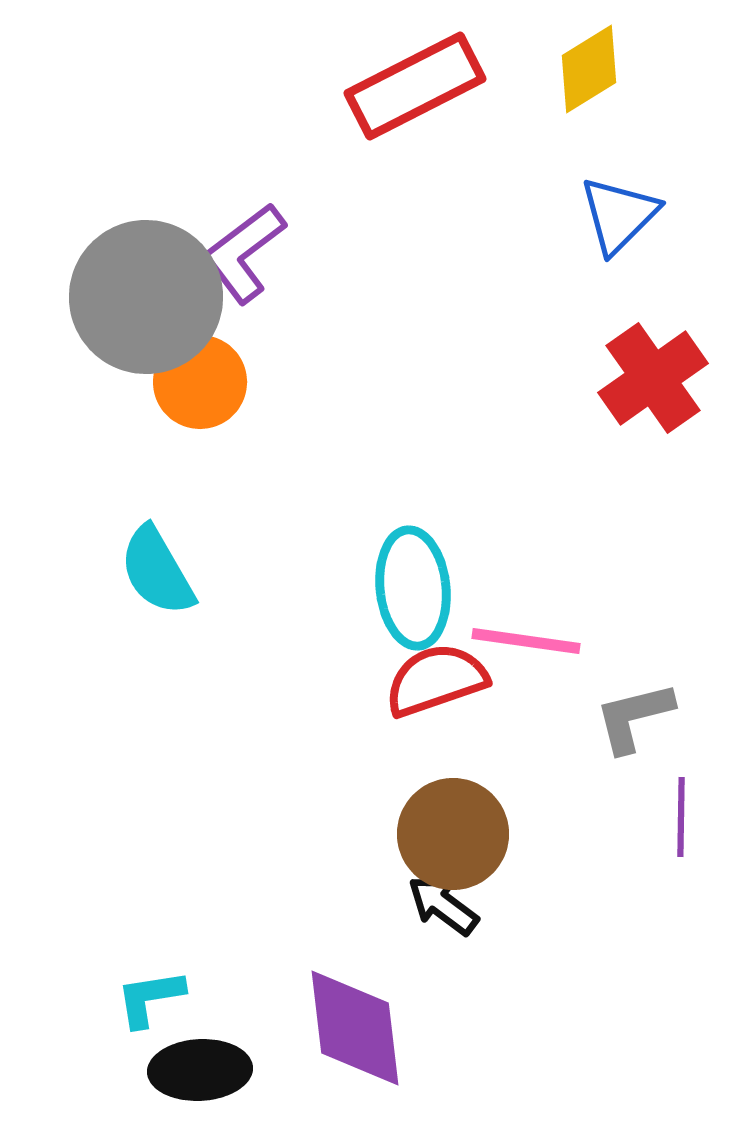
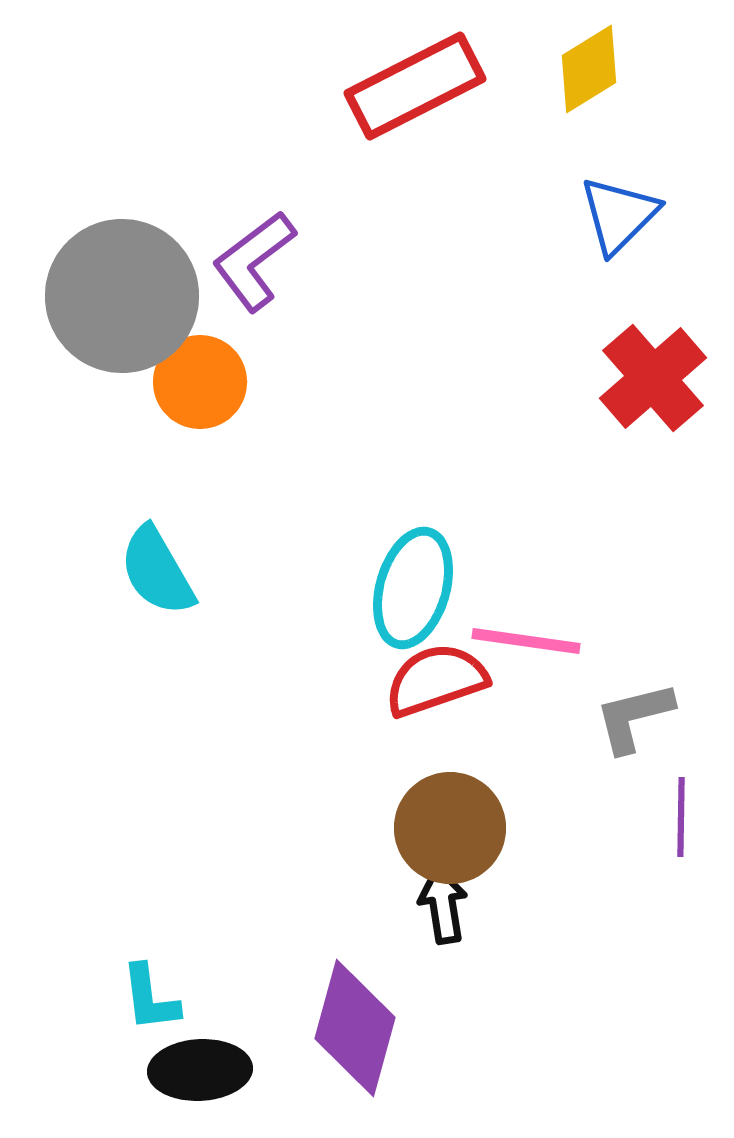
purple L-shape: moved 10 px right, 8 px down
gray circle: moved 24 px left, 1 px up
red cross: rotated 6 degrees counterclockwise
cyan ellipse: rotated 22 degrees clockwise
brown circle: moved 3 px left, 6 px up
black arrow: rotated 44 degrees clockwise
cyan L-shape: rotated 88 degrees counterclockwise
purple diamond: rotated 22 degrees clockwise
